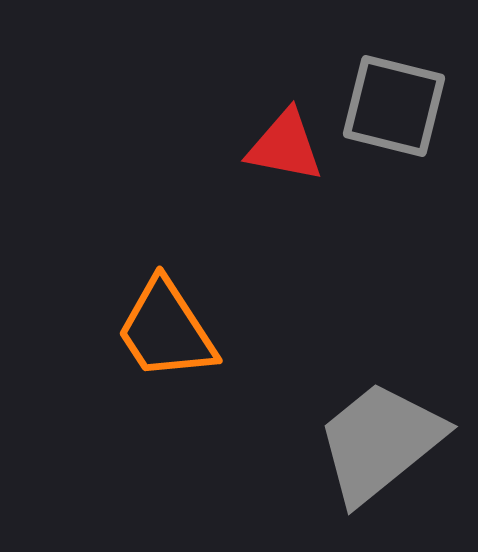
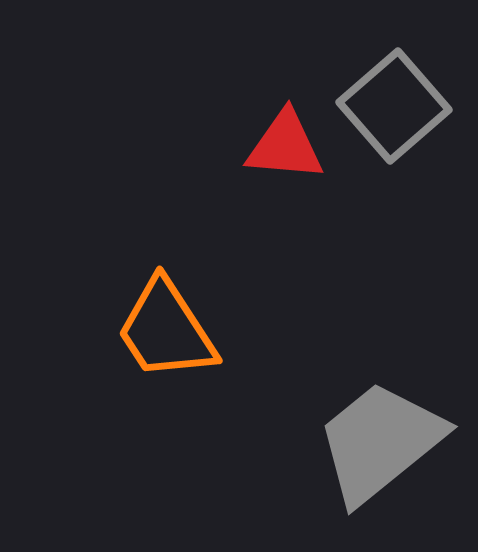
gray square: rotated 35 degrees clockwise
red triangle: rotated 6 degrees counterclockwise
